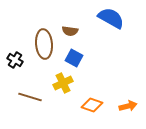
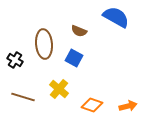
blue semicircle: moved 5 px right, 1 px up
brown semicircle: moved 9 px right; rotated 14 degrees clockwise
yellow cross: moved 4 px left, 6 px down; rotated 24 degrees counterclockwise
brown line: moved 7 px left
